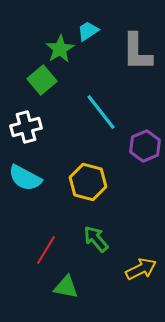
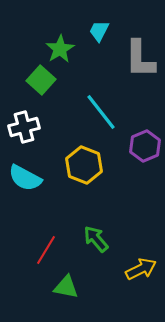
cyan trapezoid: moved 11 px right; rotated 30 degrees counterclockwise
gray L-shape: moved 3 px right, 7 px down
green square: moved 1 px left; rotated 8 degrees counterclockwise
white cross: moved 2 px left
yellow hexagon: moved 4 px left, 17 px up; rotated 6 degrees clockwise
